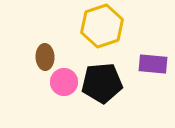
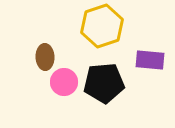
purple rectangle: moved 3 px left, 4 px up
black pentagon: moved 2 px right
